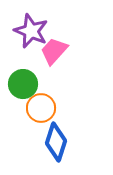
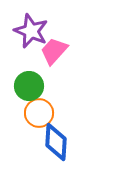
green circle: moved 6 px right, 2 px down
orange circle: moved 2 px left, 5 px down
blue diamond: rotated 15 degrees counterclockwise
